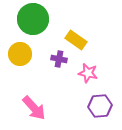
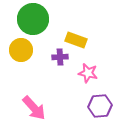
yellow rectangle: rotated 15 degrees counterclockwise
yellow circle: moved 1 px right, 4 px up
purple cross: moved 1 px right, 2 px up; rotated 14 degrees counterclockwise
